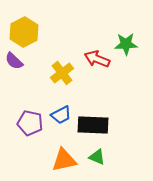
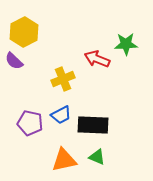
yellow cross: moved 1 px right, 6 px down; rotated 15 degrees clockwise
